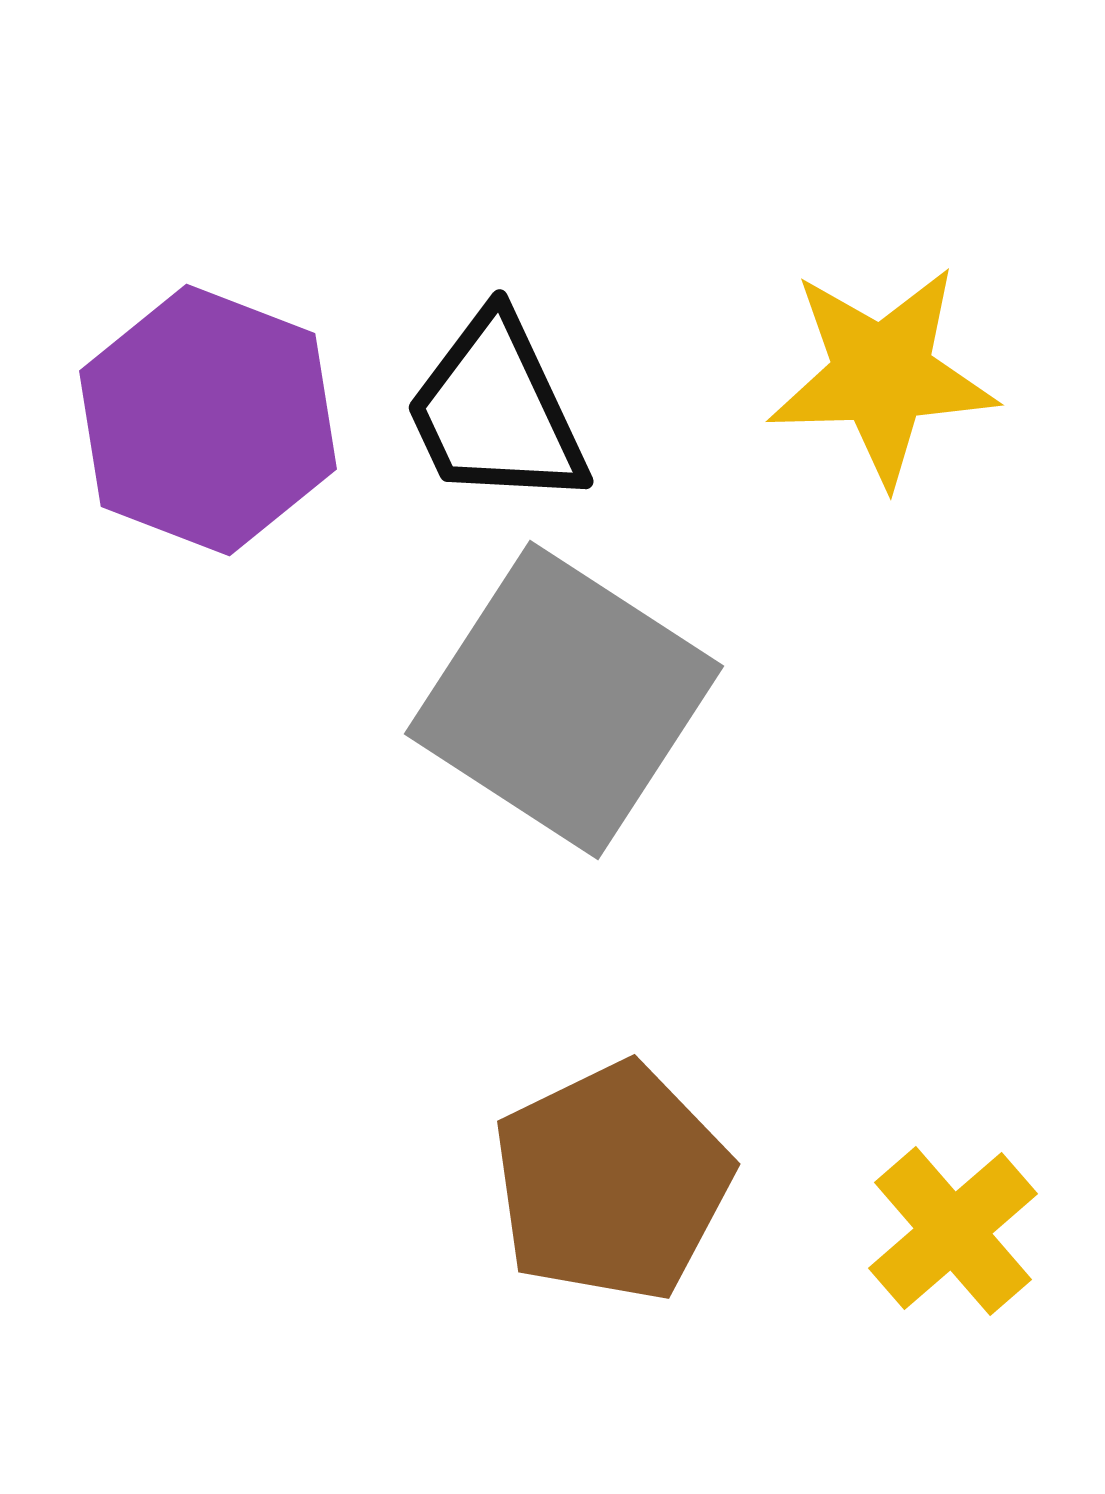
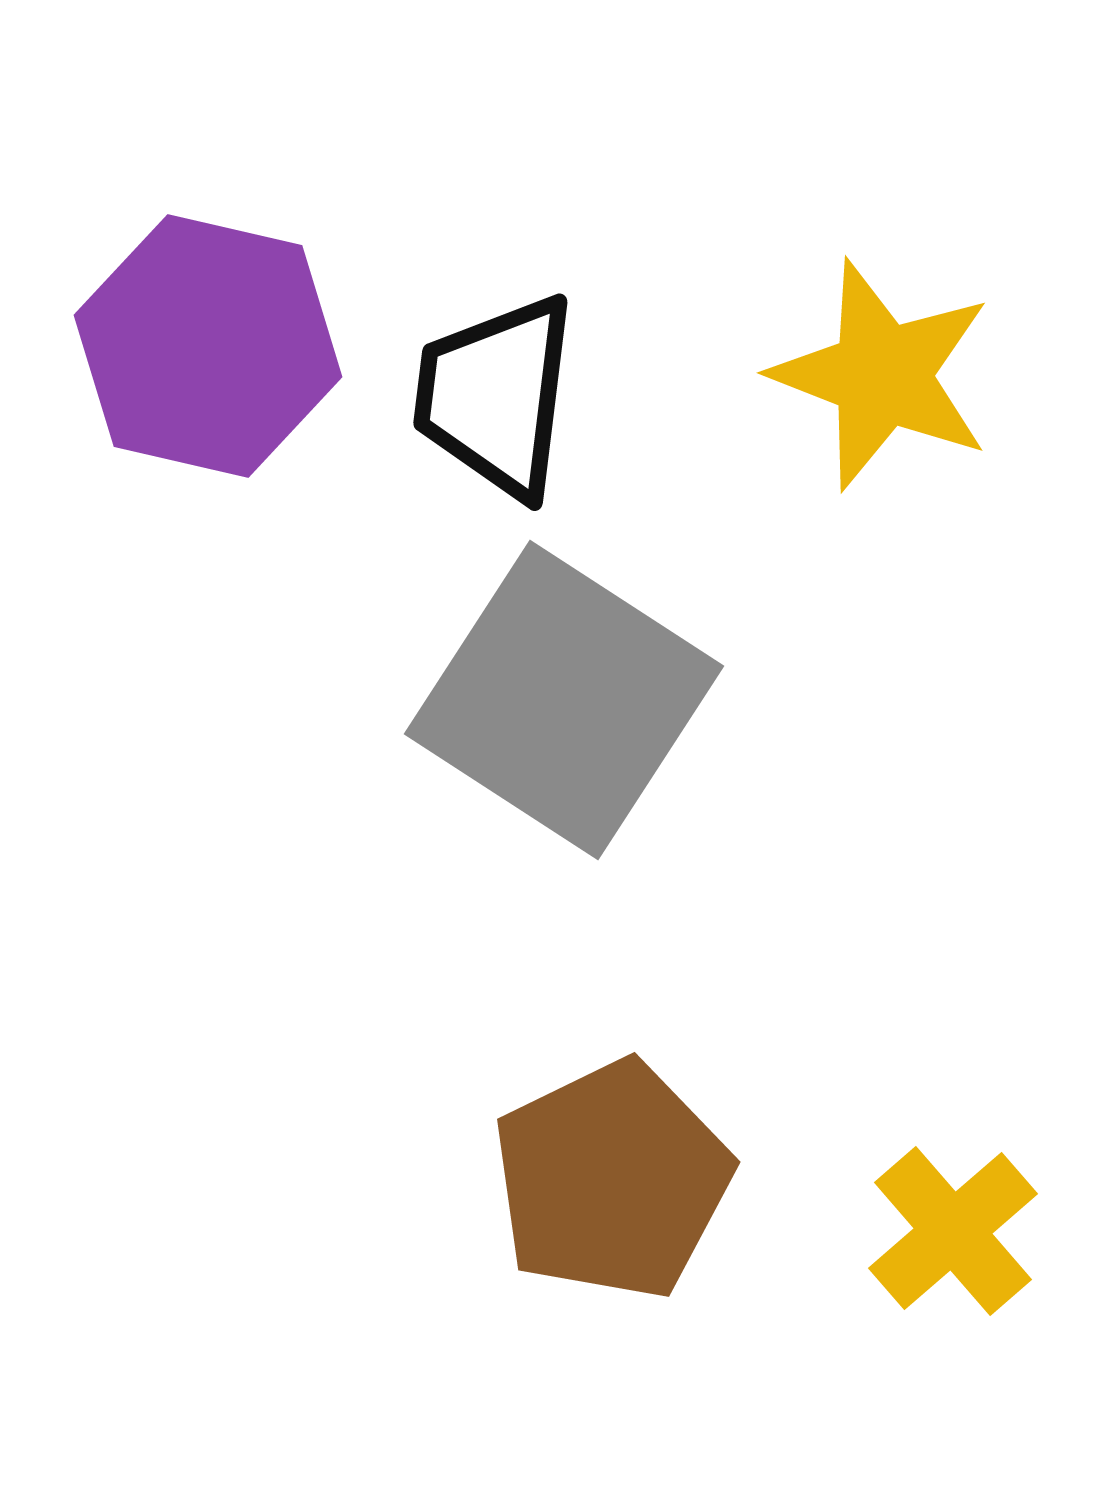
yellow star: rotated 23 degrees clockwise
black trapezoid: moved 15 px up; rotated 32 degrees clockwise
purple hexagon: moved 74 px up; rotated 8 degrees counterclockwise
brown pentagon: moved 2 px up
